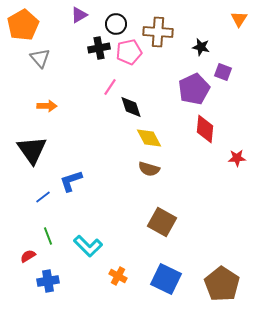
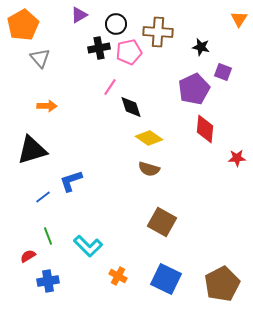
yellow diamond: rotated 28 degrees counterclockwise
black triangle: rotated 48 degrees clockwise
brown pentagon: rotated 12 degrees clockwise
